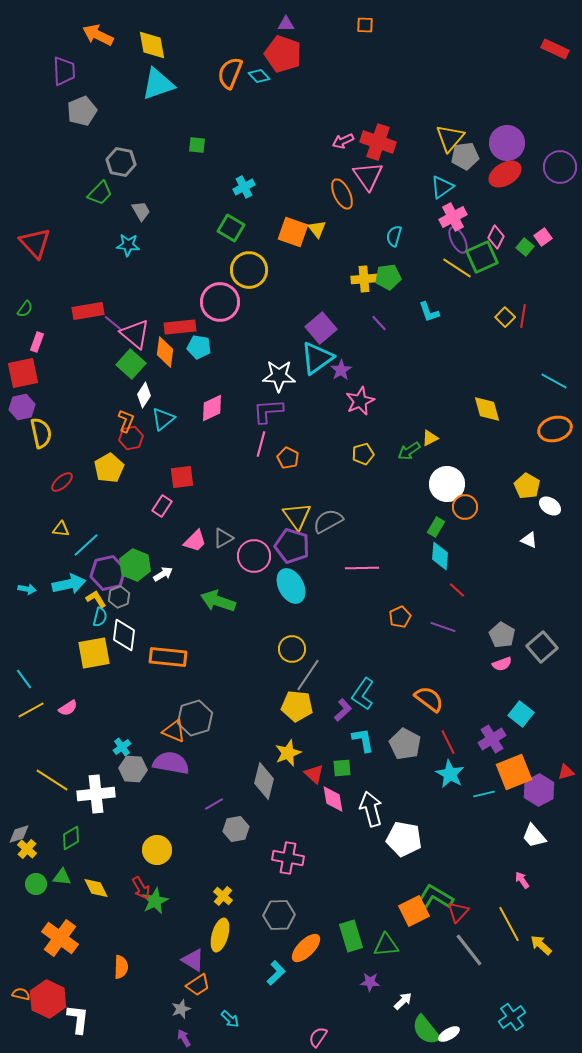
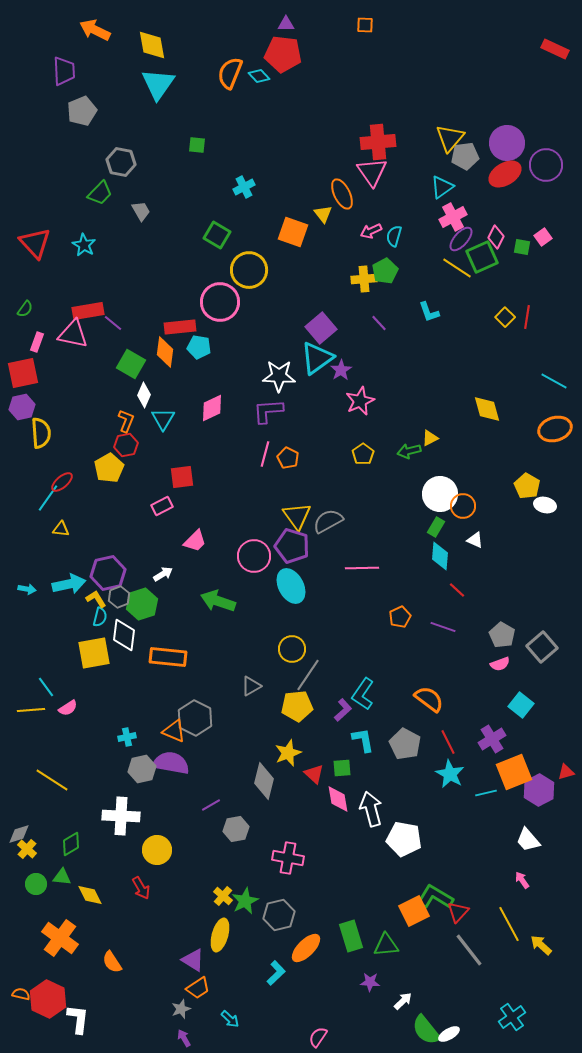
orange arrow at (98, 35): moved 3 px left, 5 px up
red pentagon at (283, 54): rotated 12 degrees counterclockwise
cyan triangle at (158, 84): rotated 36 degrees counterclockwise
pink arrow at (343, 141): moved 28 px right, 90 px down
red cross at (378, 142): rotated 24 degrees counterclockwise
purple circle at (560, 167): moved 14 px left, 2 px up
pink triangle at (368, 176): moved 4 px right, 4 px up
green square at (231, 228): moved 14 px left, 7 px down
yellow triangle at (317, 229): moved 6 px right, 15 px up
purple ellipse at (458, 240): moved 3 px right, 1 px up; rotated 68 degrees clockwise
cyan star at (128, 245): moved 44 px left; rotated 25 degrees clockwise
green square at (525, 247): moved 3 px left; rotated 30 degrees counterclockwise
green pentagon at (388, 277): moved 3 px left, 6 px up; rotated 20 degrees counterclockwise
red line at (523, 316): moved 4 px right, 1 px down
pink triangle at (135, 334): moved 62 px left; rotated 28 degrees counterclockwise
green square at (131, 364): rotated 12 degrees counterclockwise
white diamond at (144, 395): rotated 10 degrees counterclockwise
cyan triangle at (163, 419): rotated 20 degrees counterclockwise
yellow semicircle at (41, 433): rotated 8 degrees clockwise
red hexagon at (131, 438): moved 5 px left, 7 px down
pink line at (261, 444): moved 4 px right, 10 px down
green arrow at (409, 451): rotated 20 degrees clockwise
yellow pentagon at (363, 454): rotated 20 degrees counterclockwise
white circle at (447, 484): moved 7 px left, 10 px down
pink rectangle at (162, 506): rotated 30 degrees clockwise
white ellipse at (550, 506): moved 5 px left, 1 px up; rotated 20 degrees counterclockwise
orange circle at (465, 507): moved 2 px left, 1 px up
gray triangle at (223, 538): moved 28 px right, 148 px down
white triangle at (529, 540): moved 54 px left
cyan line at (86, 545): moved 38 px left, 47 px up; rotated 12 degrees counterclockwise
green hexagon at (135, 565): moved 7 px right, 39 px down; rotated 20 degrees clockwise
pink semicircle at (502, 664): moved 2 px left
cyan line at (24, 679): moved 22 px right, 8 px down
yellow pentagon at (297, 706): rotated 12 degrees counterclockwise
yellow line at (31, 710): rotated 24 degrees clockwise
cyan square at (521, 714): moved 9 px up
gray hexagon at (195, 718): rotated 16 degrees counterclockwise
cyan cross at (122, 747): moved 5 px right, 10 px up; rotated 24 degrees clockwise
gray hexagon at (133, 769): moved 9 px right; rotated 16 degrees counterclockwise
white cross at (96, 794): moved 25 px right, 22 px down; rotated 9 degrees clockwise
cyan line at (484, 794): moved 2 px right, 1 px up
pink diamond at (333, 799): moved 5 px right
purple line at (214, 804): moved 3 px left, 1 px down
white trapezoid at (534, 836): moved 6 px left, 4 px down
green diamond at (71, 838): moved 6 px down
yellow diamond at (96, 888): moved 6 px left, 7 px down
green star at (155, 901): moved 90 px right
gray hexagon at (279, 915): rotated 12 degrees counterclockwise
orange semicircle at (121, 967): moved 9 px left, 5 px up; rotated 145 degrees clockwise
orange trapezoid at (198, 985): moved 3 px down
